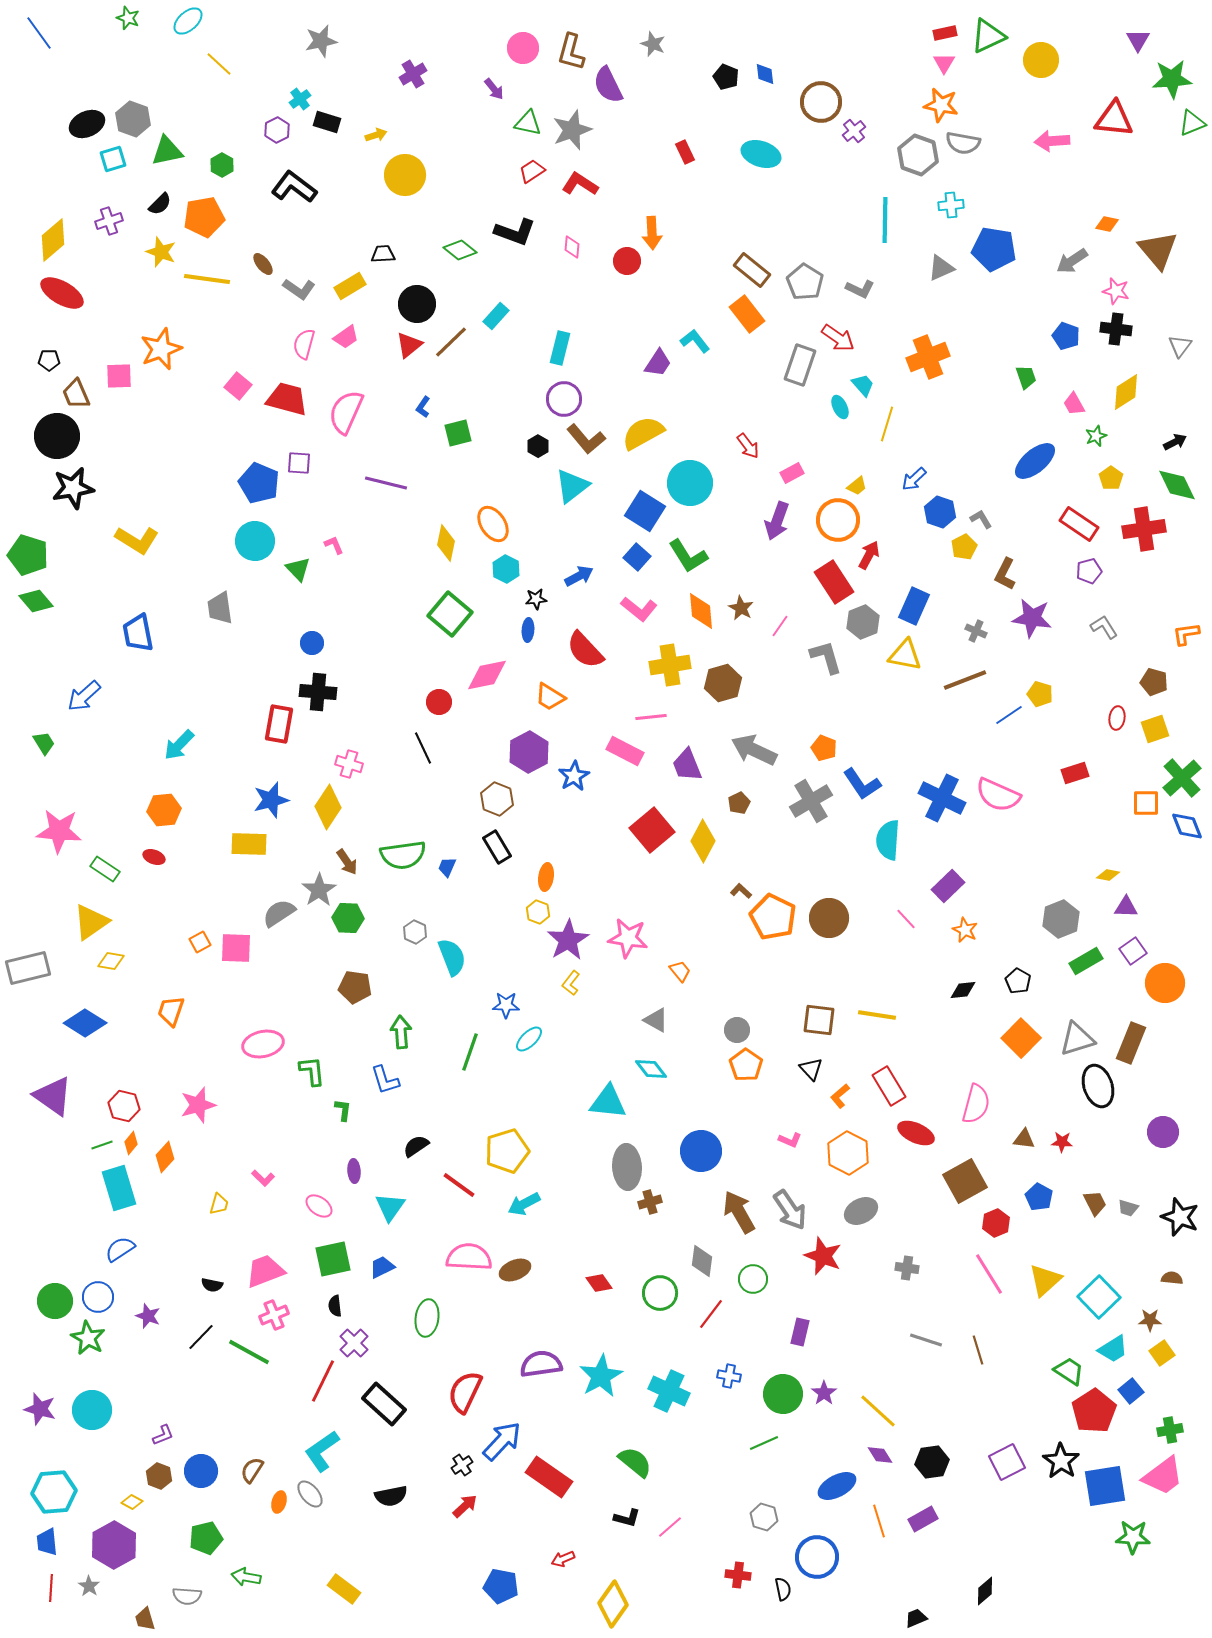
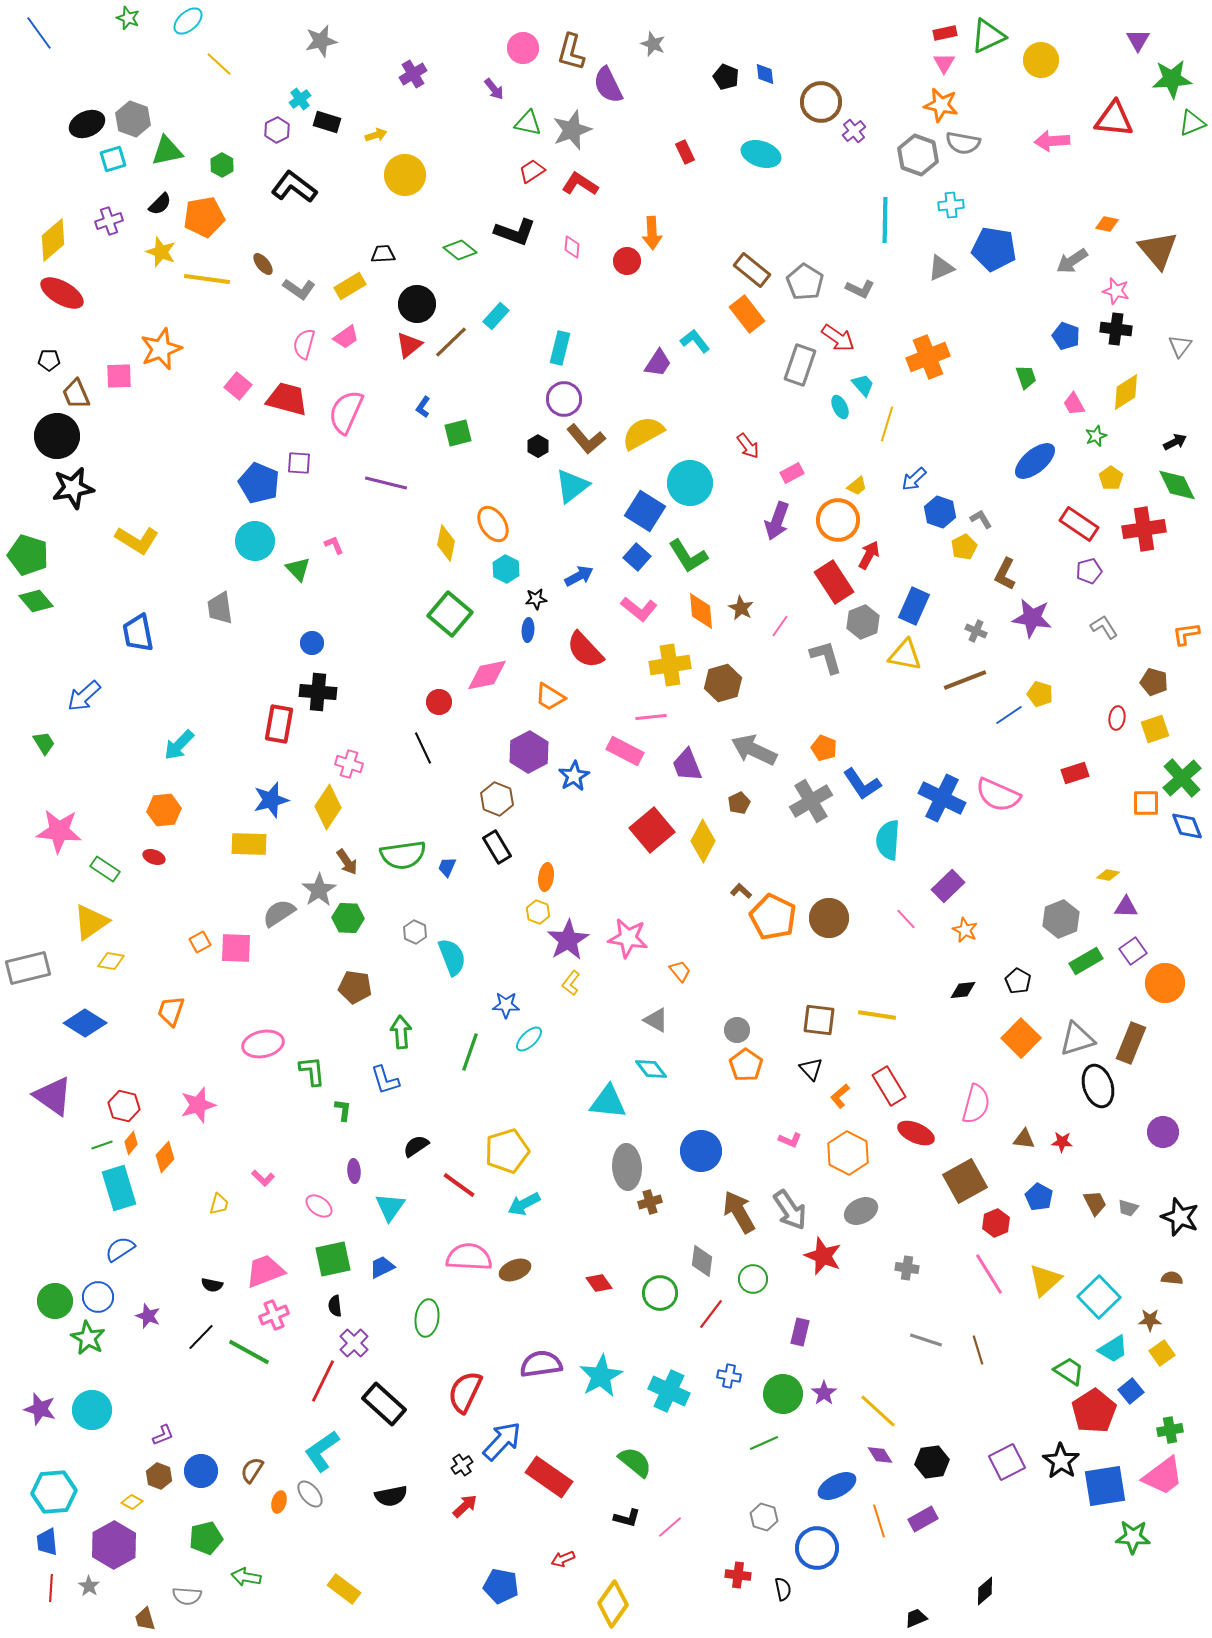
blue circle at (817, 1557): moved 9 px up
